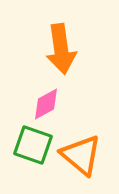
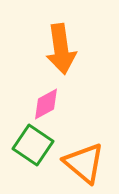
green square: rotated 15 degrees clockwise
orange triangle: moved 3 px right, 8 px down
